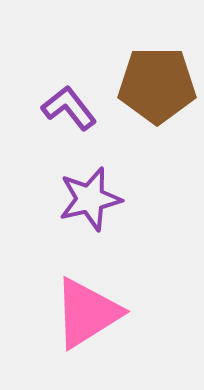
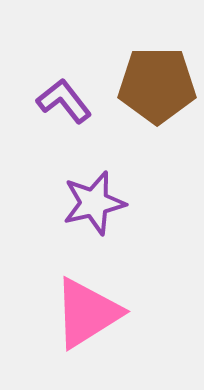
purple L-shape: moved 5 px left, 7 px up
purple star: moved 4 px right, 4 px down
